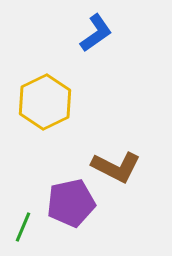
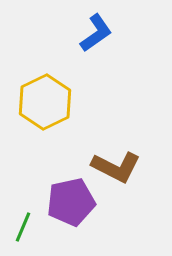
purple pentagon: moved 1 px up
